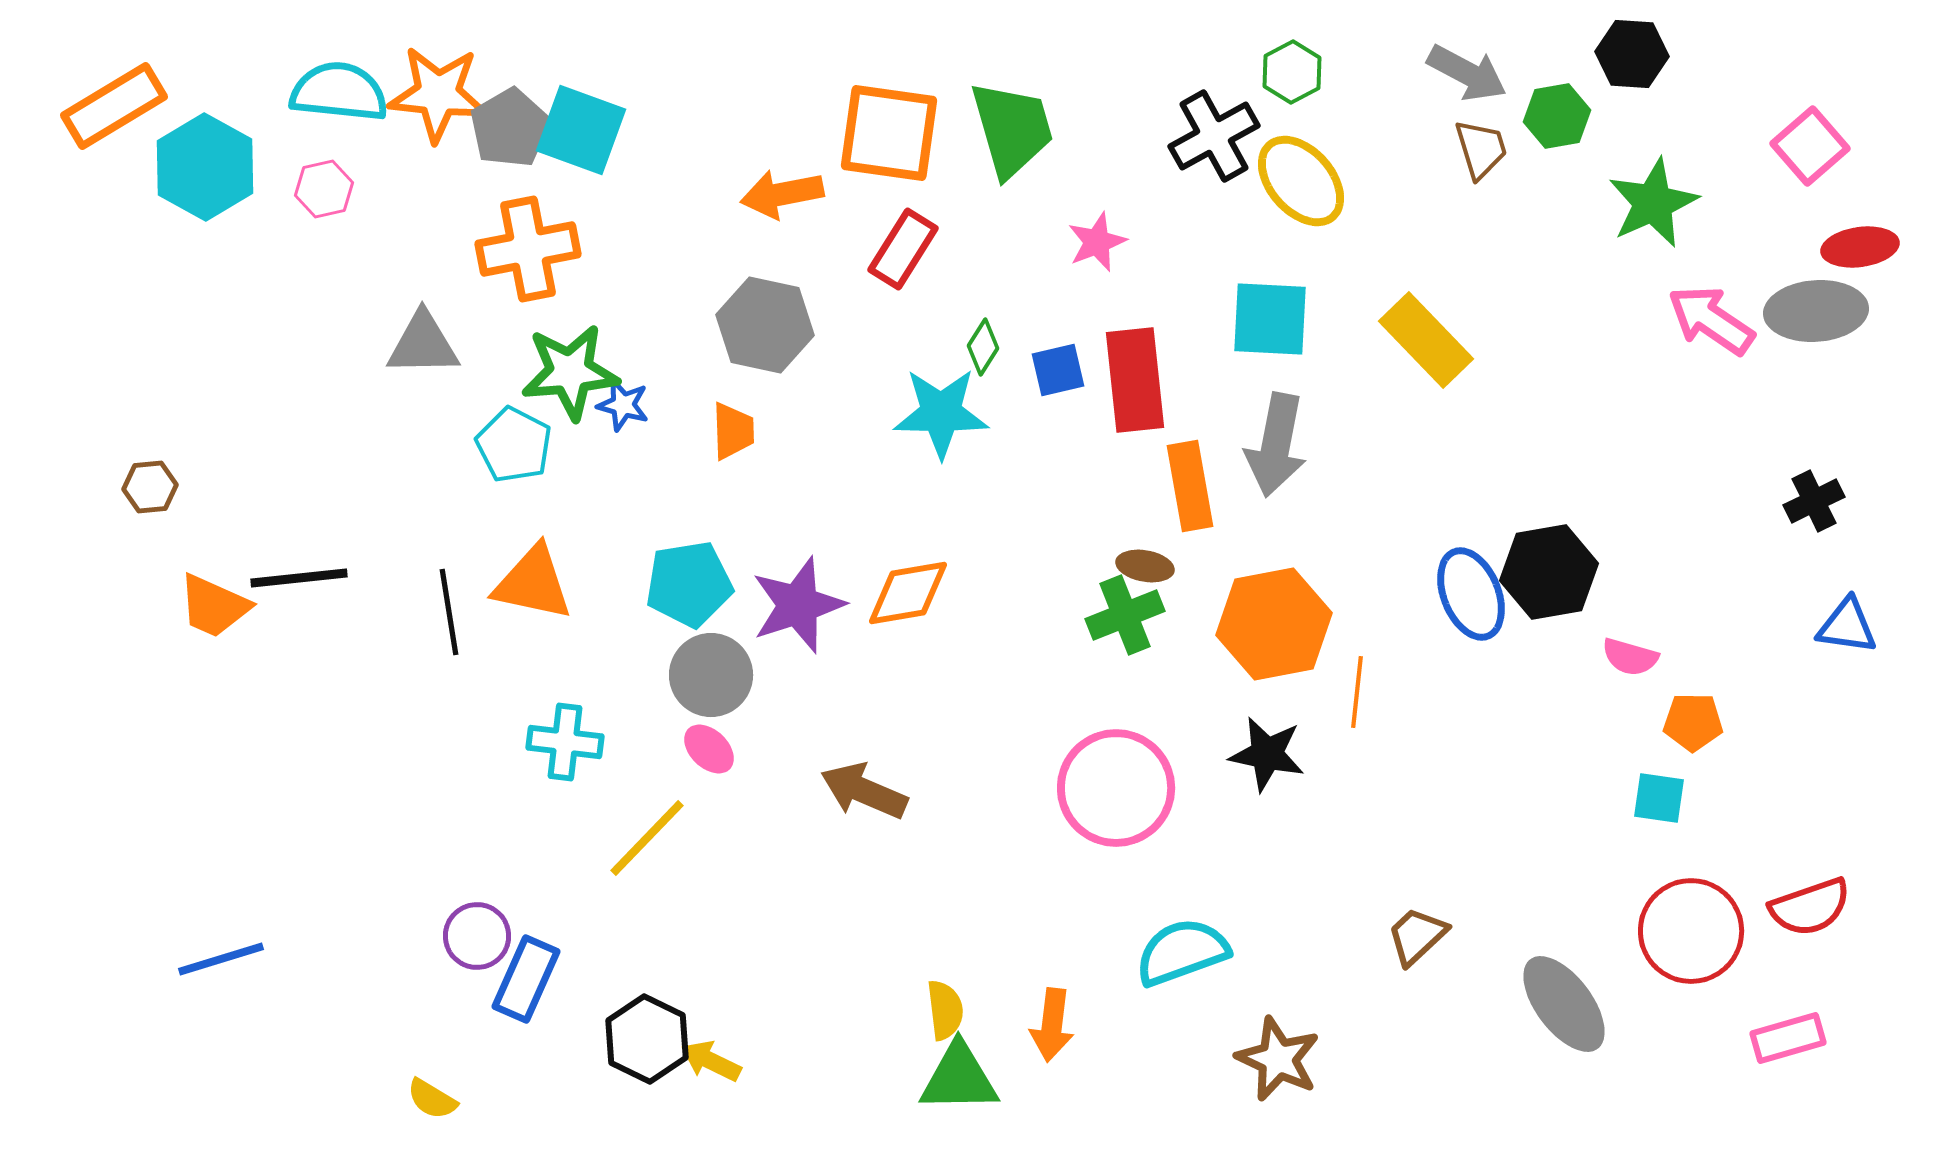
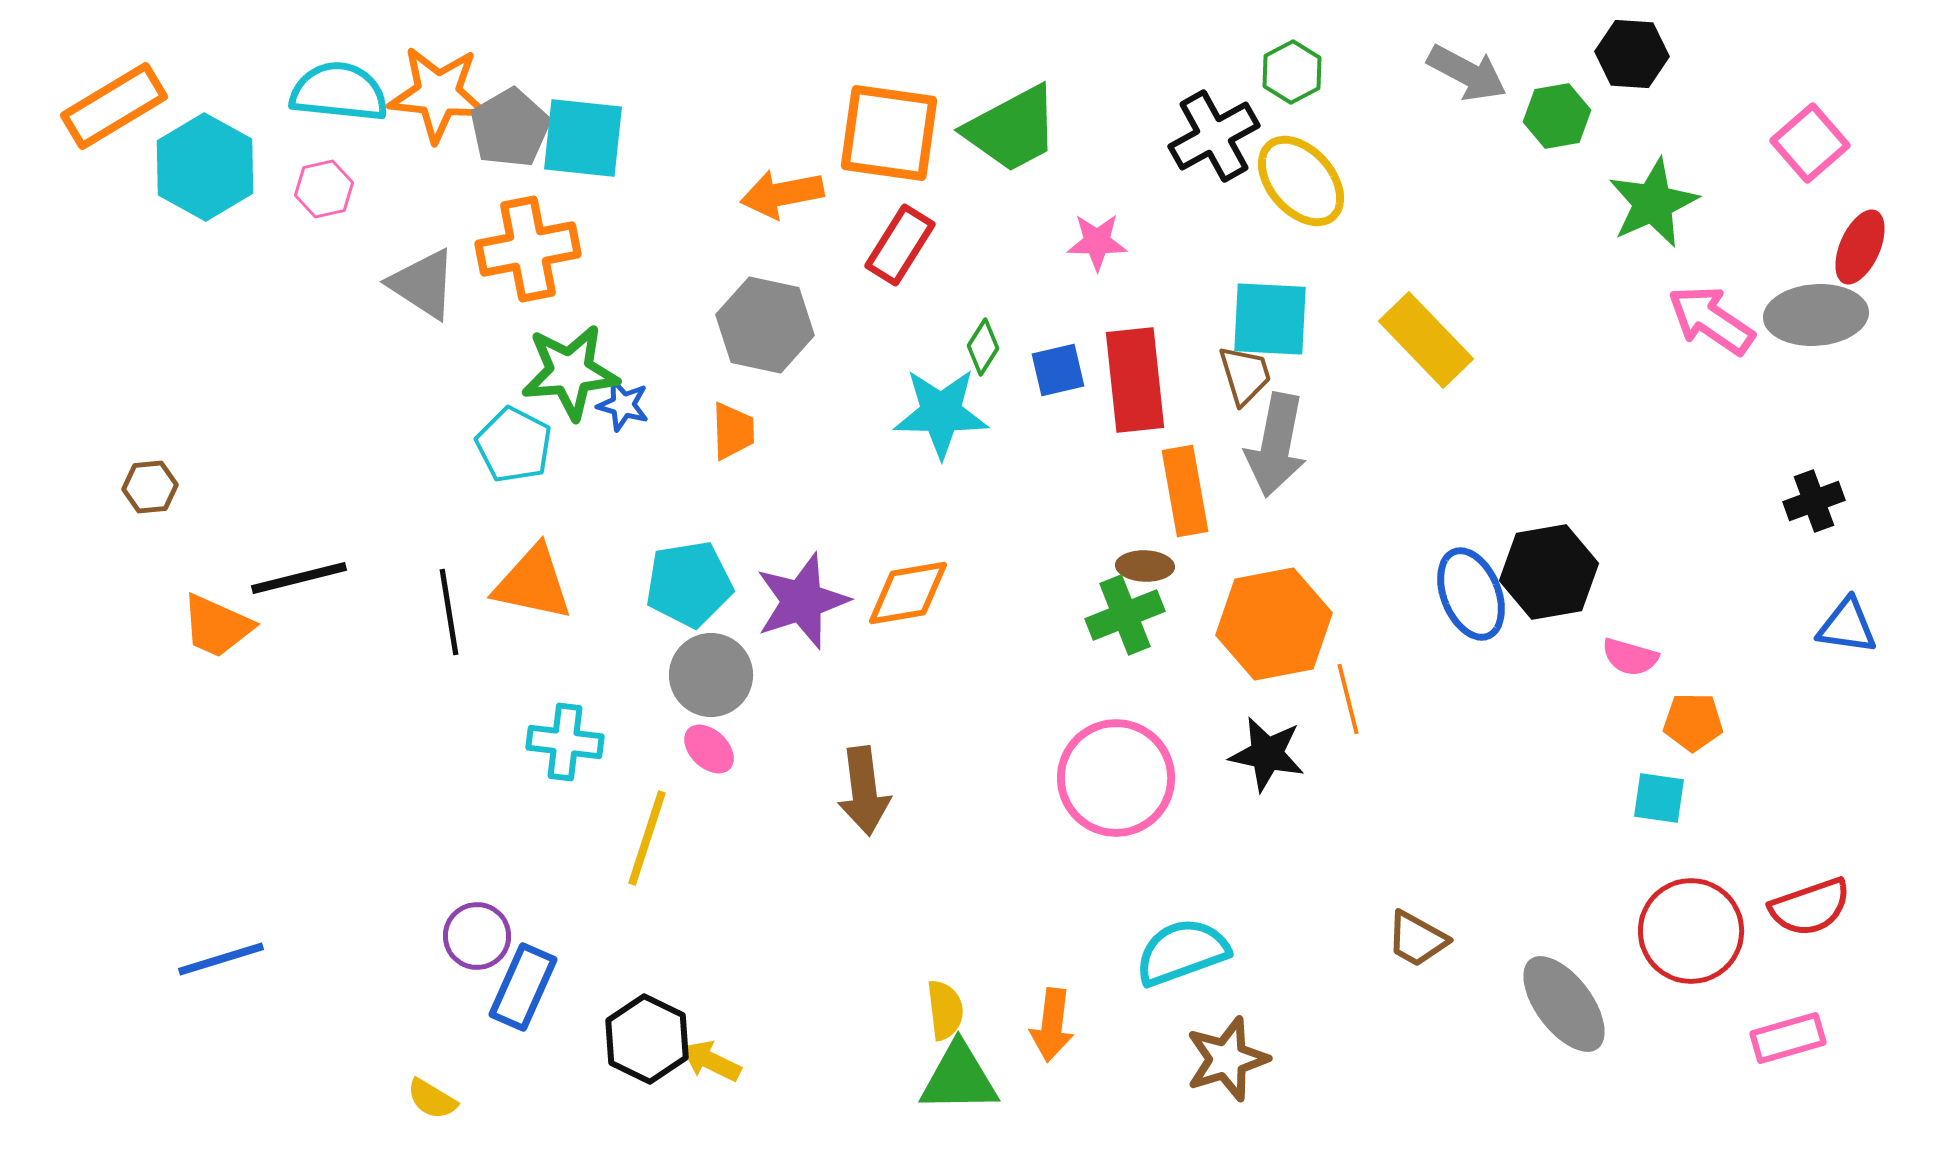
green trapezoid at (1012, 129): rotated 78 degrees clockwise
cyan square at (581, 130): moved 2 px right, 8 px down; rotated 14 degrees counterclockwise
pink square at (1810, 146): moved 3 px up
brown trapezoid at (1481, 149): moved 236 px left, 226 px down
pink star at (1097, 242): rotated 22 degrees clockwise
red ellipse at (1860, 247): rotated 58 degrees counterclockwise
red rectangle at (903, 249): moved 3 px left, 4 px up
gray ellipse at (1816, 311): moved 4 px down
gray triangle at (423, 344): moved 60 px up; rotated 34 degrees clockwise
orange rectangle at (1190, 486): moved 5 px left, 5 px down
black cross at (1814, 501): rotated 6 degrees clockwise
brown ellipse at (1145, 566): rotated 8 degrees counterclockwise
black line at (299, 578): rotated 8 degrees counterclockwise
purple star at (798, 605): moved 4 px right, 4 px up
orange trapezoid at (214, 606): moved 3 px right, 20 px down
orange line at (1357, 692): moved 9 px left, 7 px down; rotated 20 degrees counterclockwise
pink circle at (1116, 788): moved 10 px up
brown arrow at (864, 791): rotated 120 degrees counterclockwise
yellow line at (647, 838): rotated 26 degrees counterclockwise
brown trapezoid at (1417, 936): moved 3 px down; rotated 108 degrees counterclockwise
blue rectangle at (526, 979): moved 3 px left, 8 px down
brown star at (1278, 1059): moved 51 px left; rotated 30 degrees clockwise
